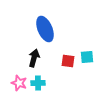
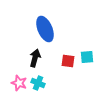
black arrow: moved 1 px right
cyan cross: rotated 24 degrees clockwise
